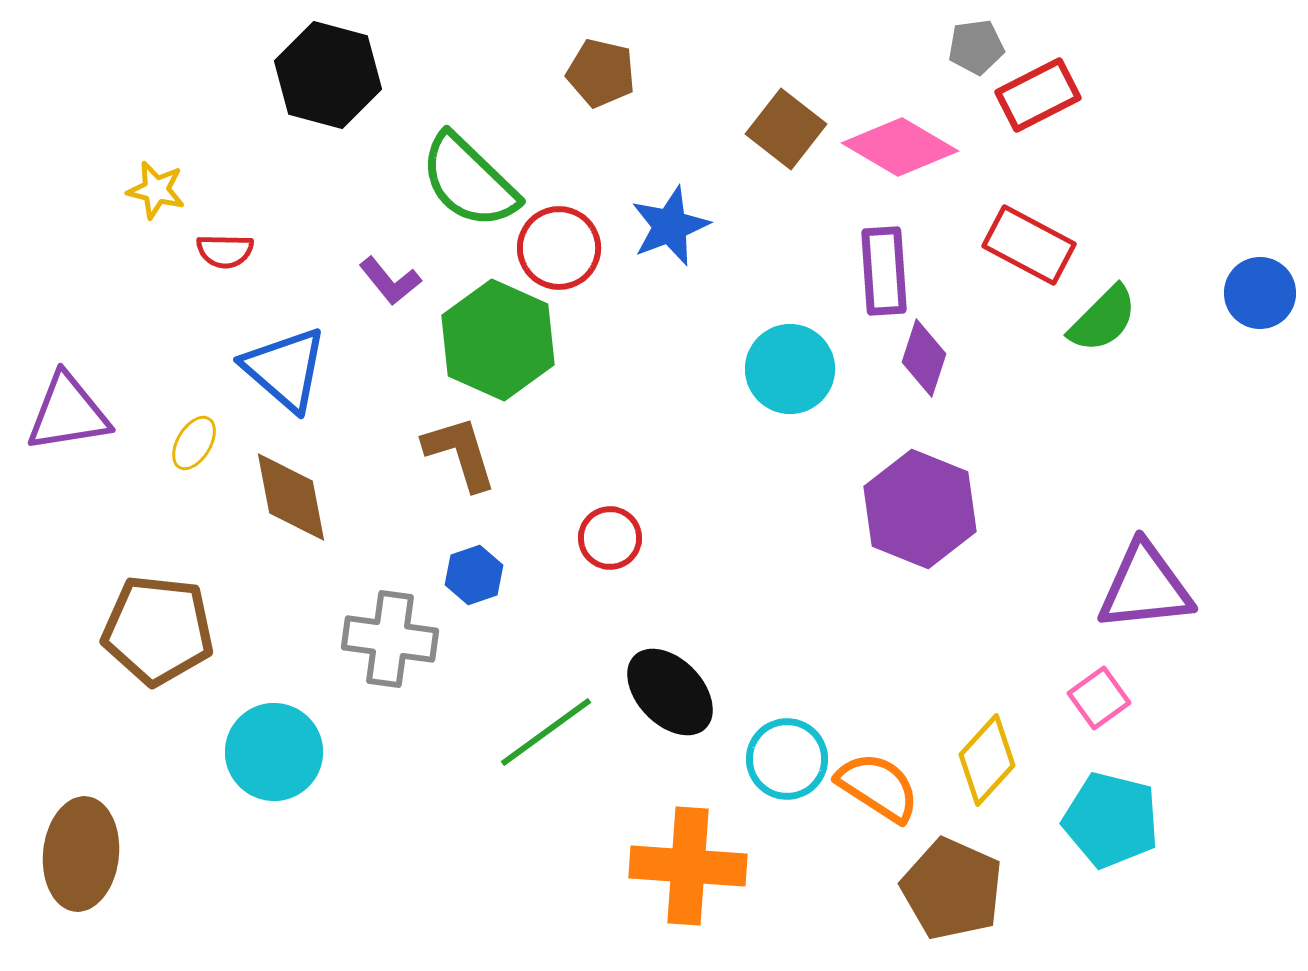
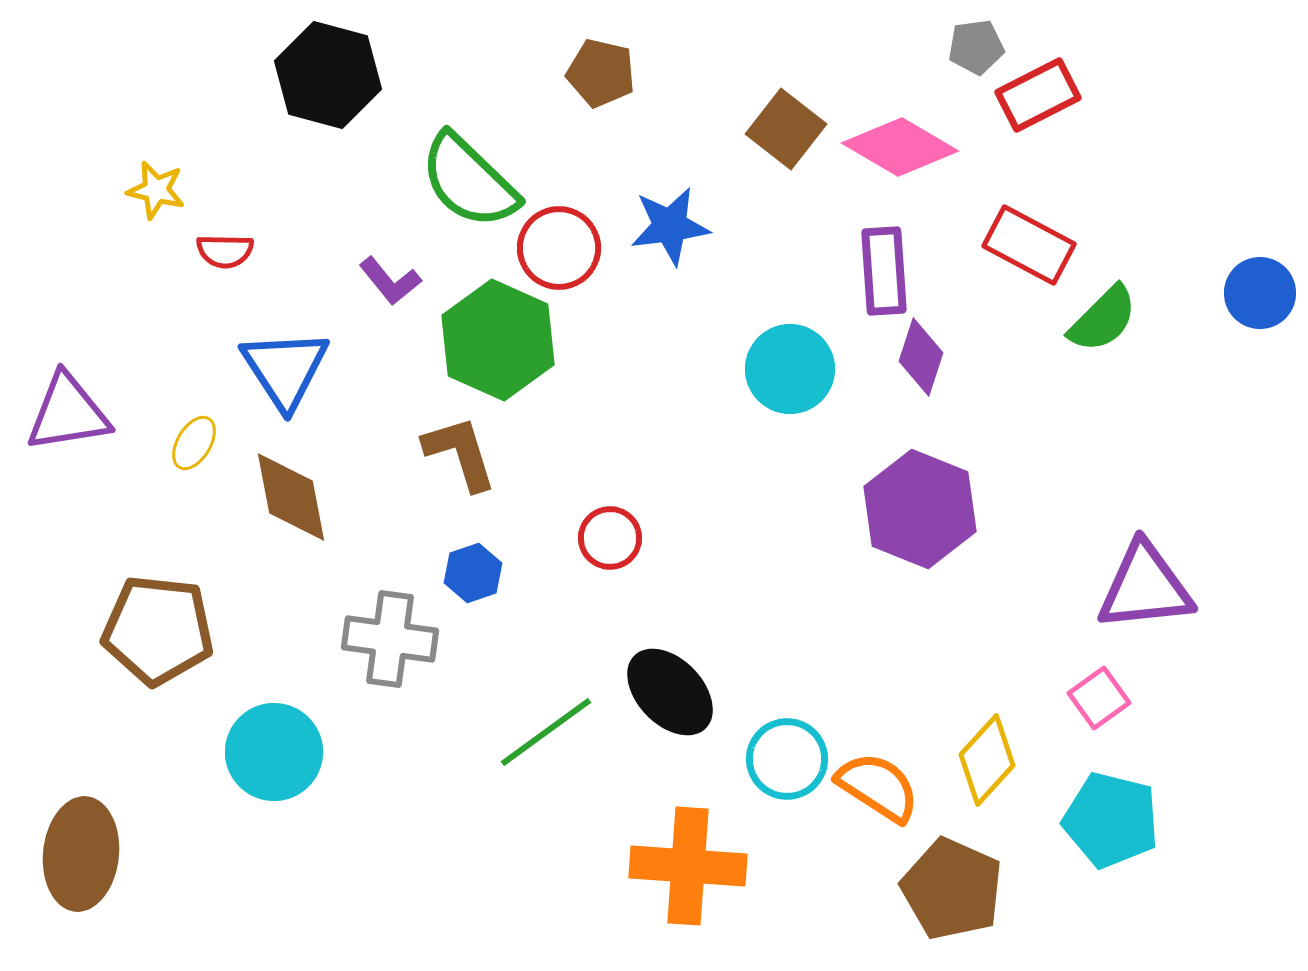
blue star at (670, 226): rotated 14 degrees clockwise
purple diamond at (924, 358): moved 3 px left, 1 px up
blue triangle at (285, 369): rotated 16 degrees clockwise
blue hexagon at (474, 575): moved 1 px left, 2 px up
